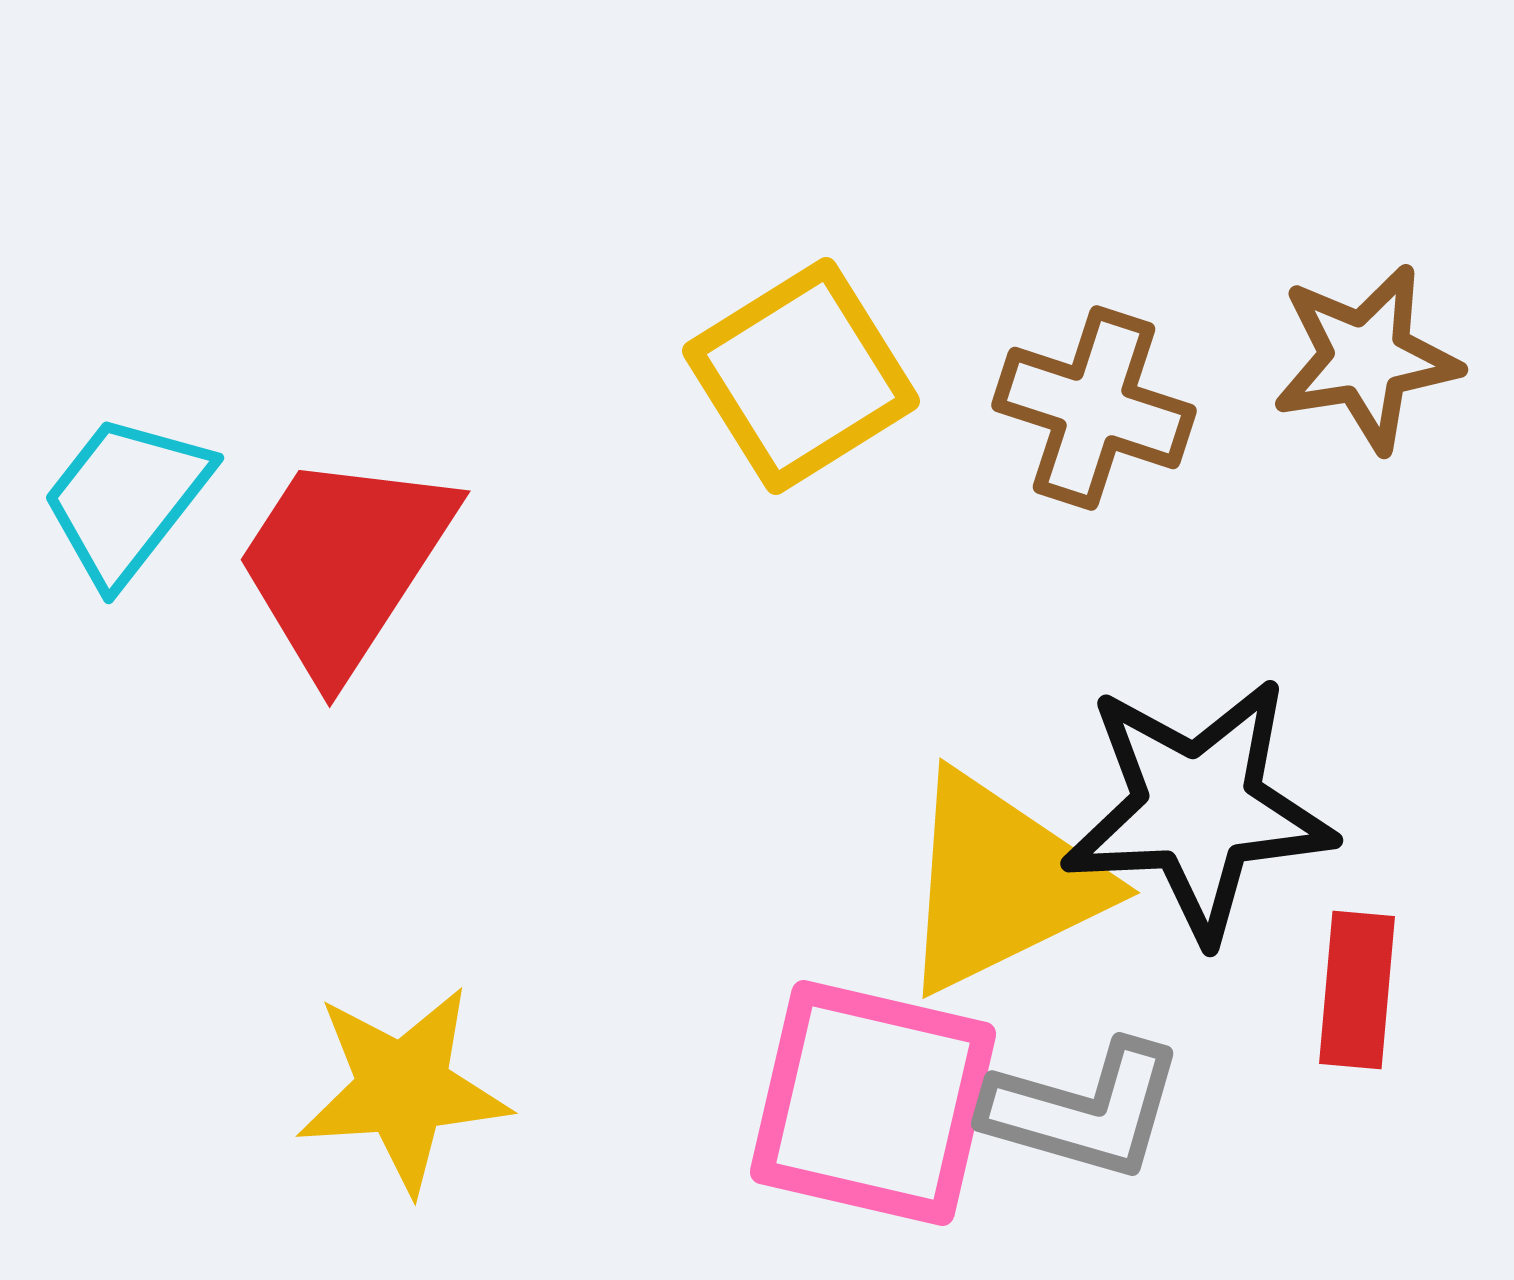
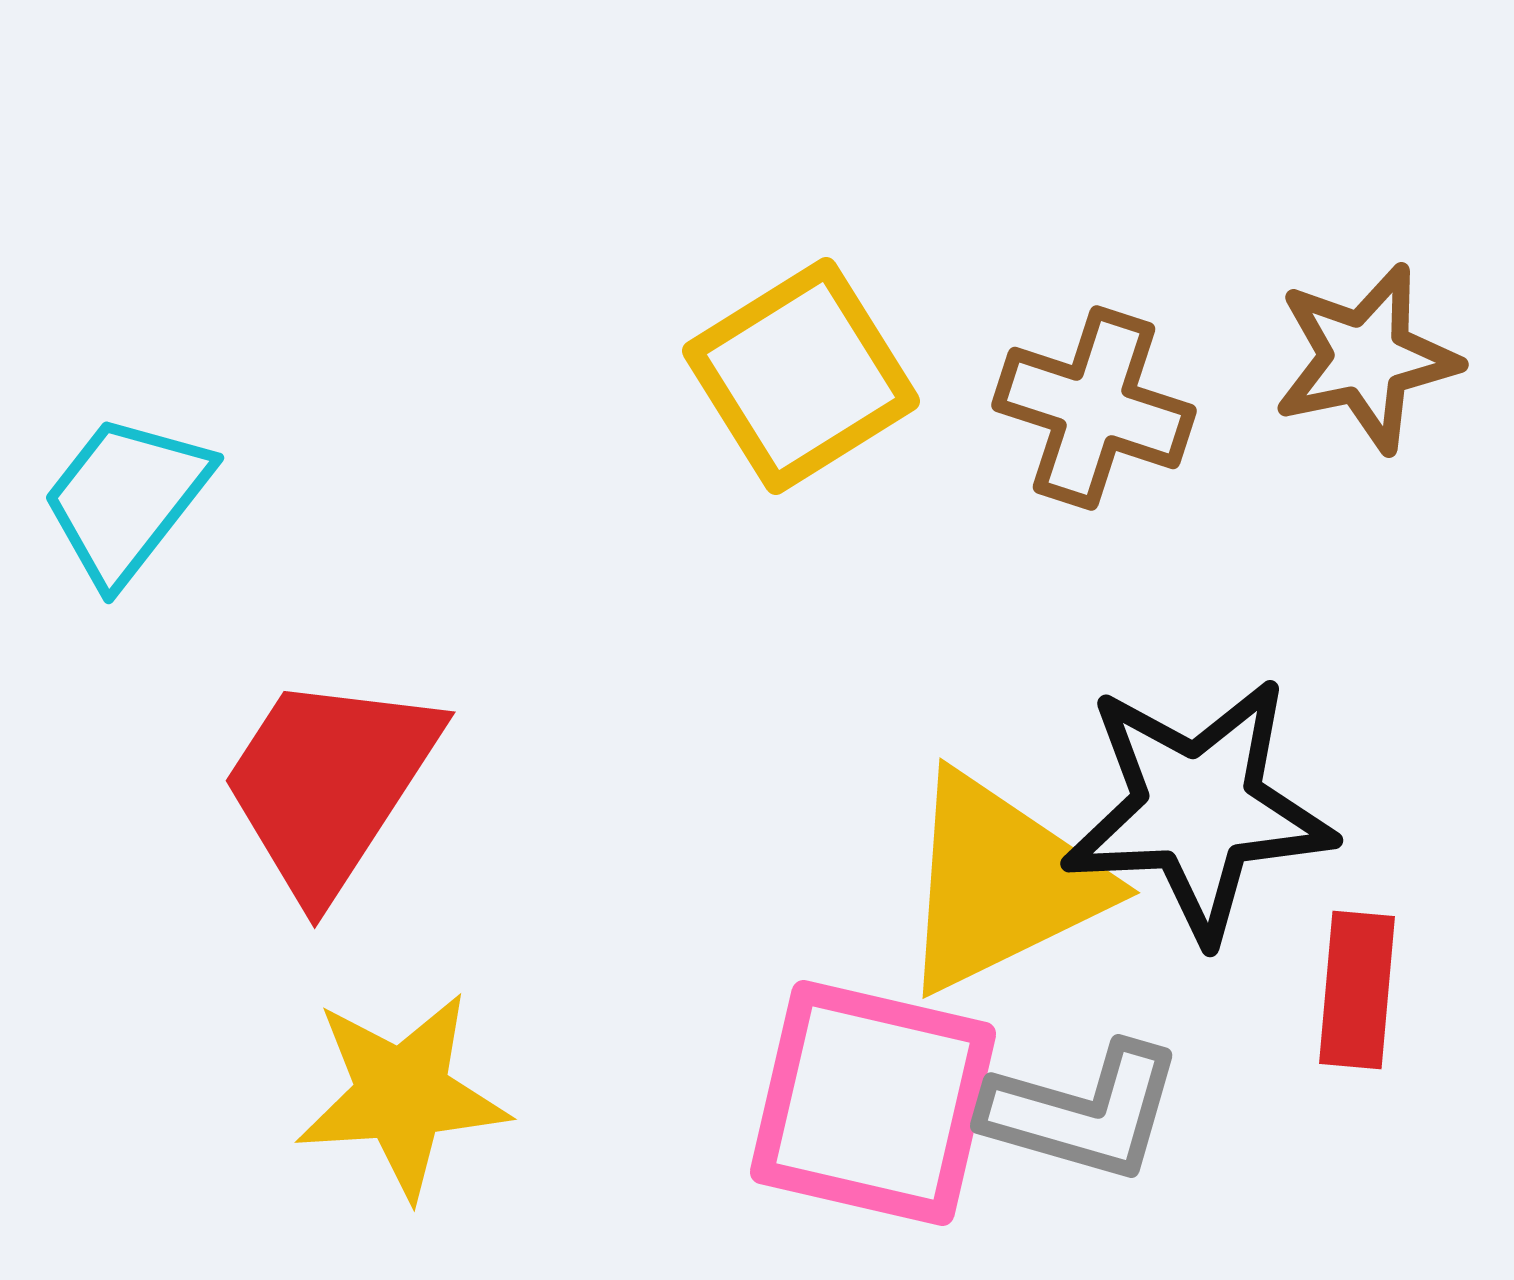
brown star: rotated 3 degrees counterclockwise
red trapezoid: moved 15 px left, 221 px down
yellow star: moved 1 px left, 6 px down
gray L-shape: moved 1 px left, 2 px down
